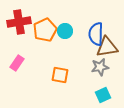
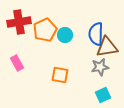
cyan circle: moved 4 px down
pink rectangle: rotated 63 degrees counterclockwise
